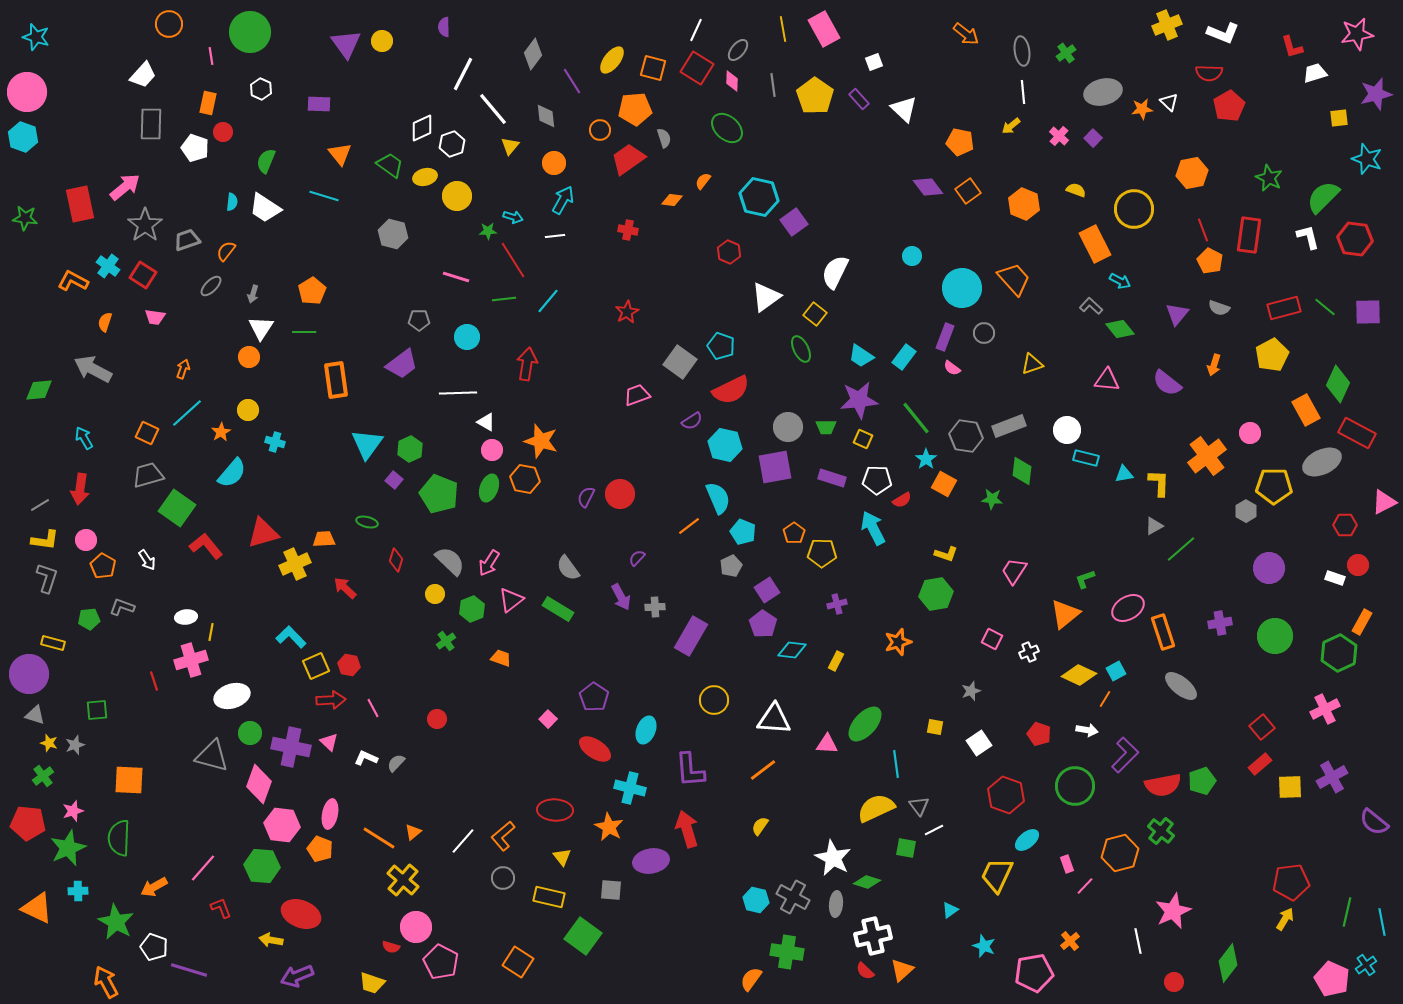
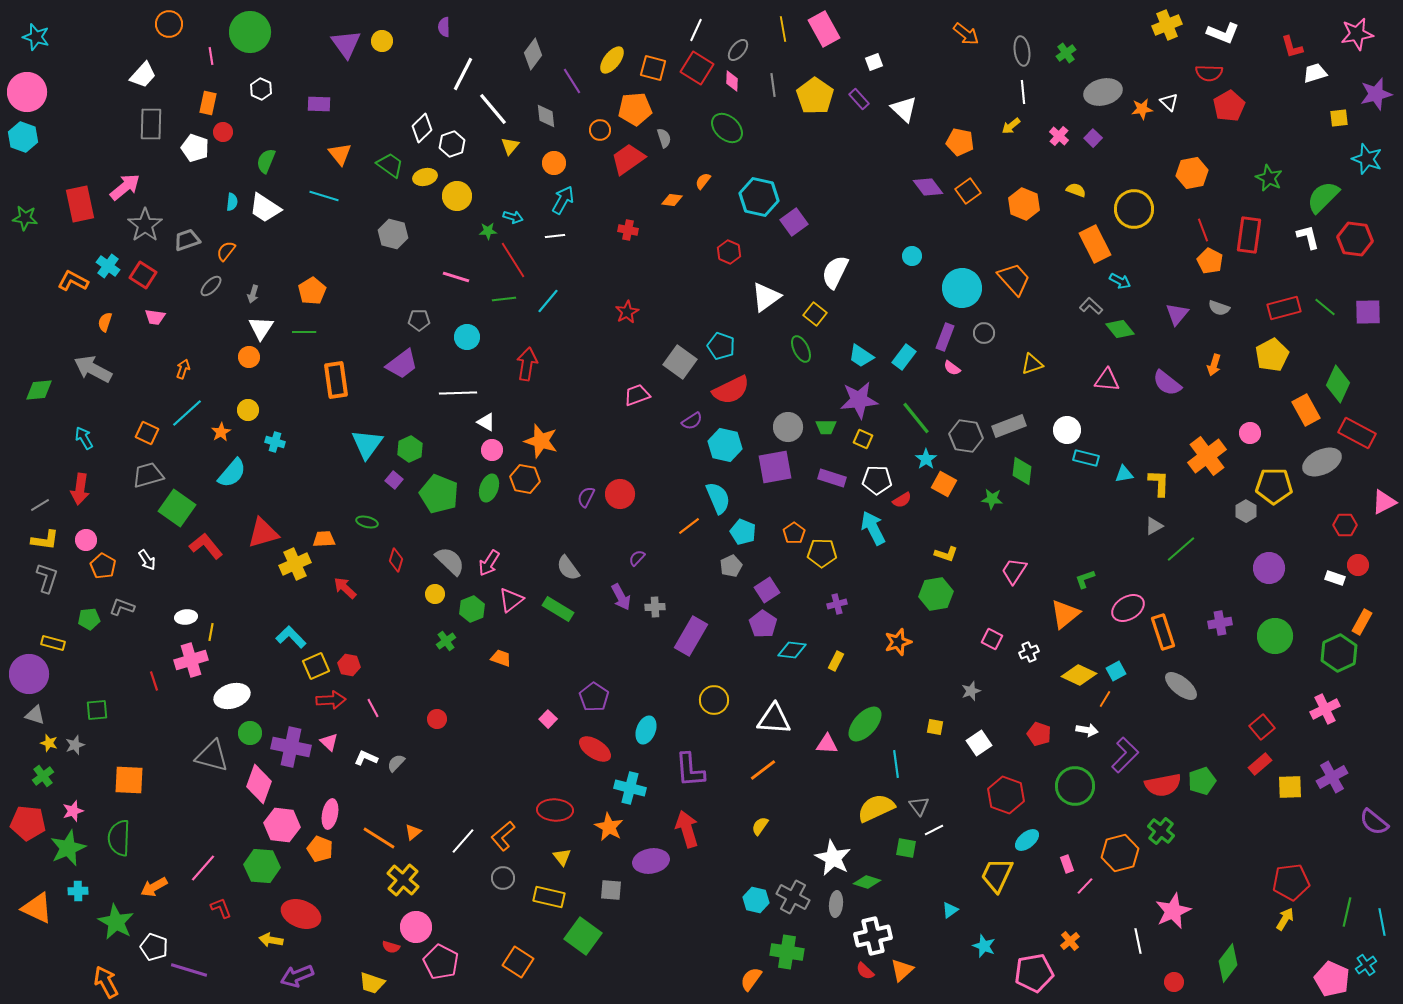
white diamond at (422, 128): rotated 20 degrees counterclockwise
